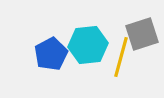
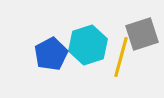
cyan hexagon: rotated 12 degrees counterclockwise
